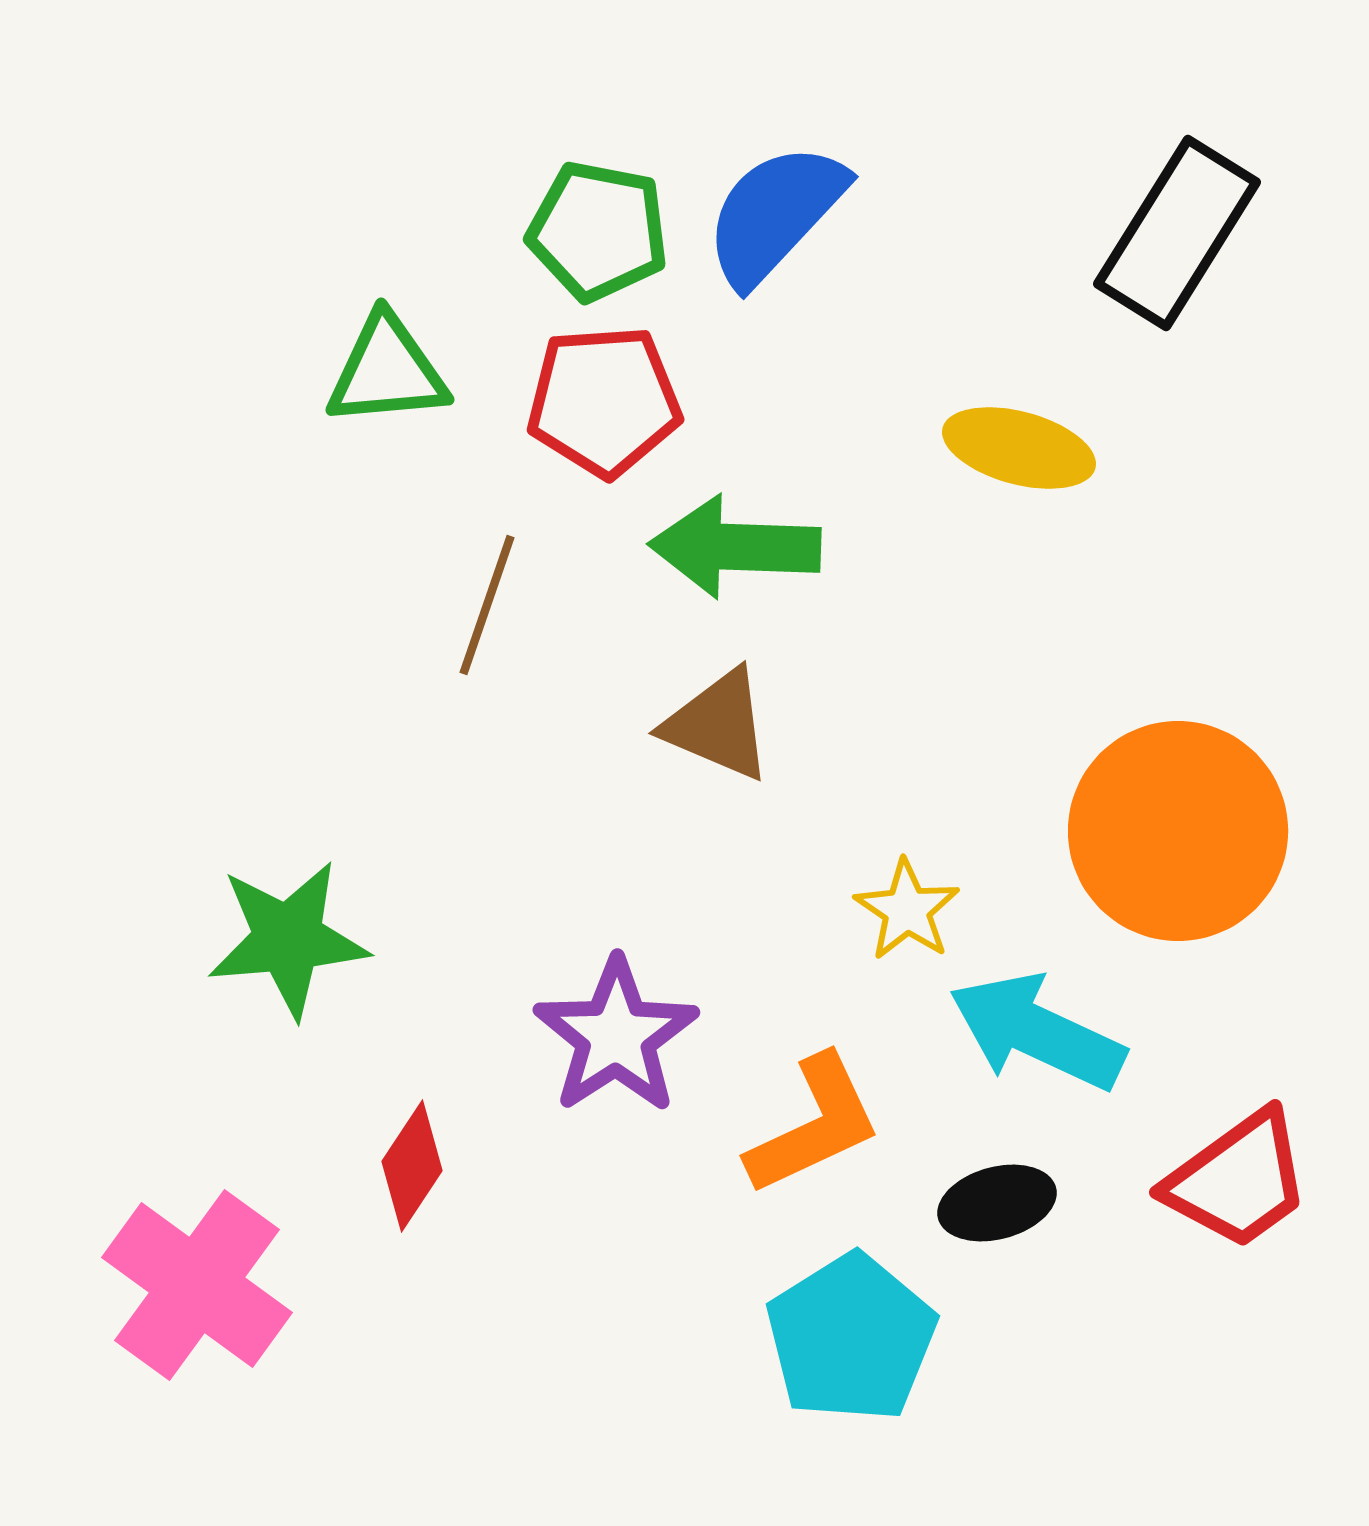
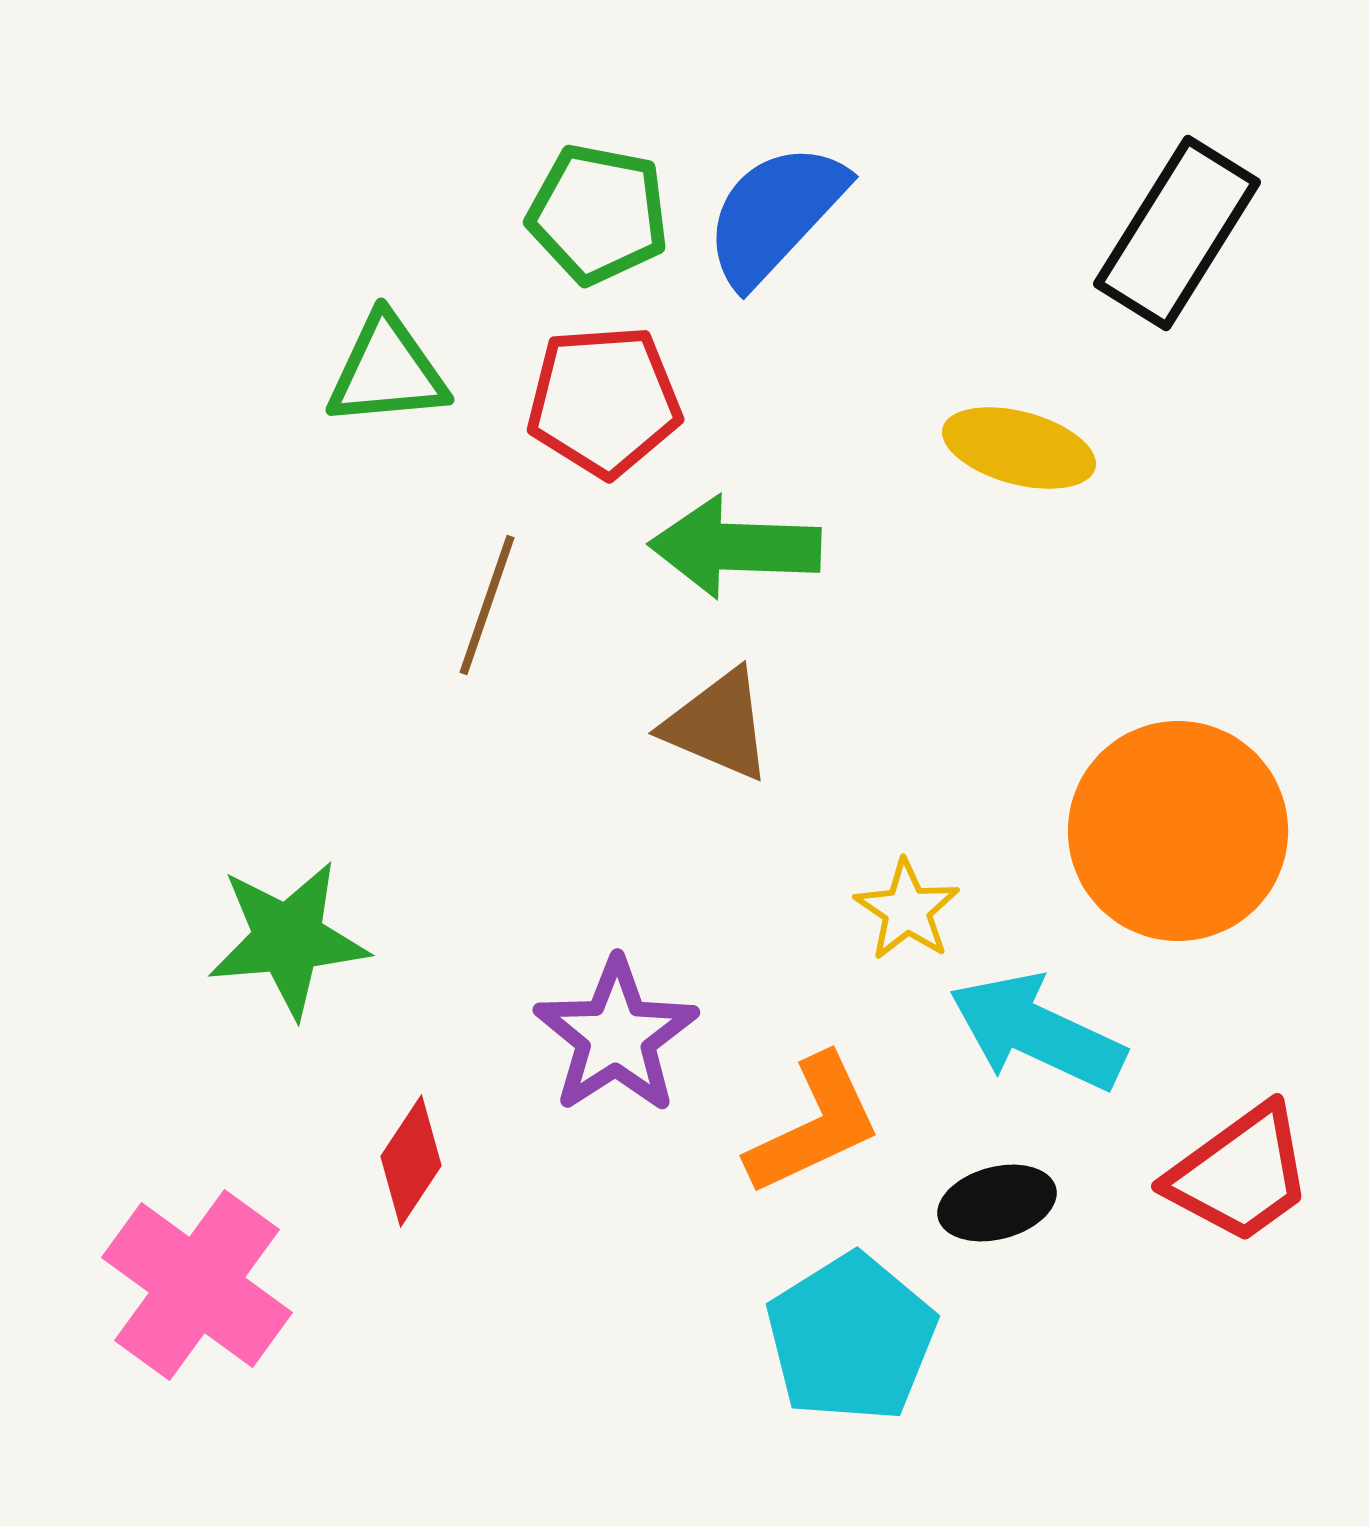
green pentagon: moved 17 px up
red diamond: moved 1 px left, 5 px up
red trapezoid: moved 2 px right, 6 px up
